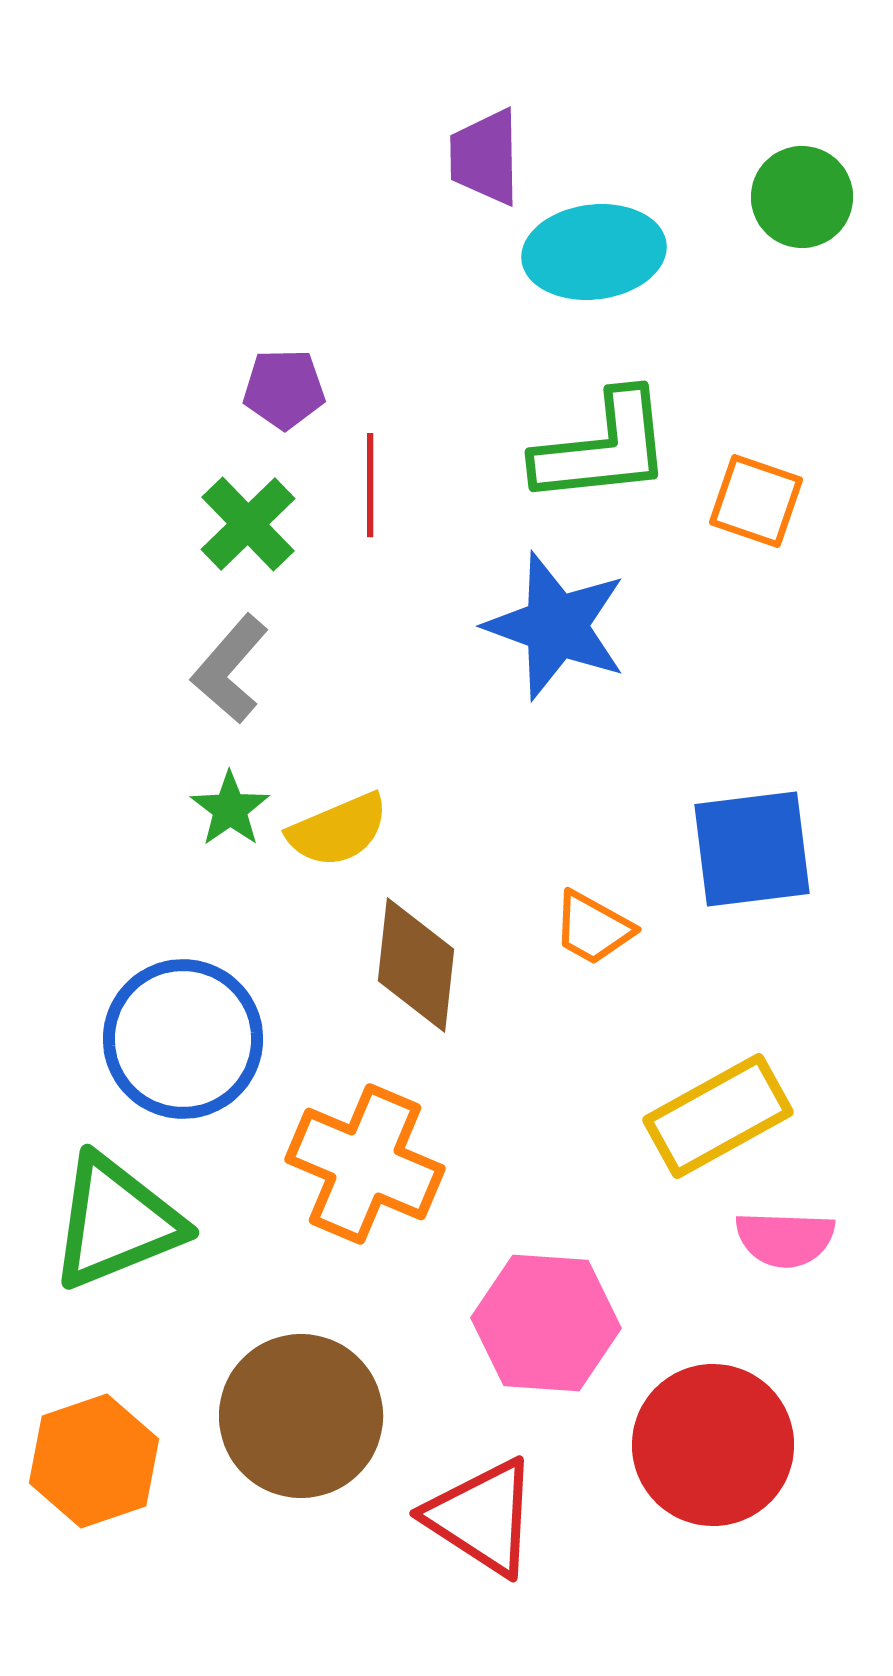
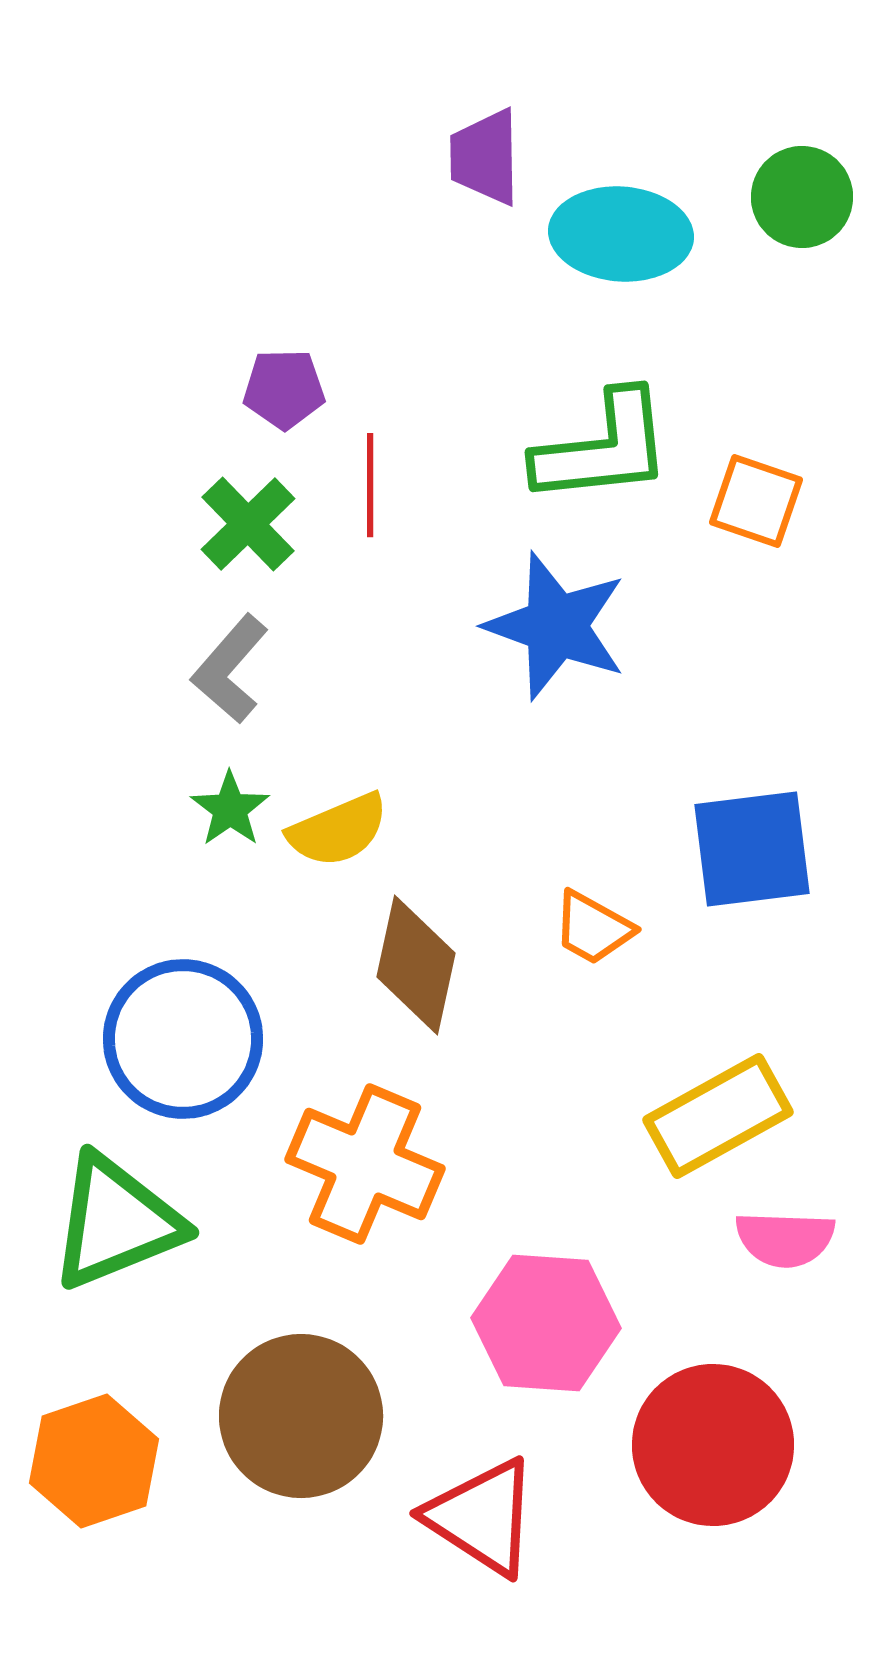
cyan ellipse: moved 27 px right, 18 px up; rotated 11 degrees clockwise
brown diamond: rotated 6 degrees clockwise
